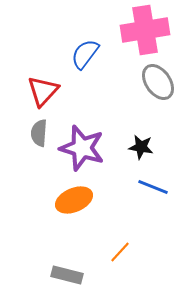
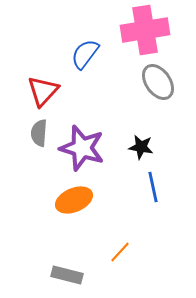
blue line: rotated 56 degrees clockwise
